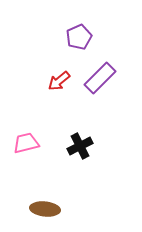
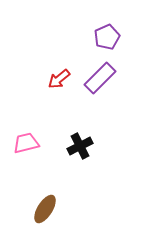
purple pentagon: moved 28 px right
red arrow: moved 2 px up
brown ellipse: rotated 64 degrees counterclockwise
